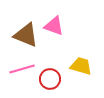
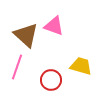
brown triangle: rotated 20 degrees clockwise
pink line: moved 5 px left, 2 px up; rotated 55 degrees counterclockwise
red circle: moved 1 px right, 1 px down
